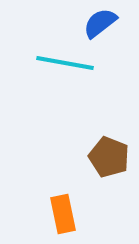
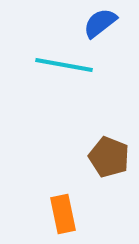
cyan line: moved 1 px left, 2 px down
